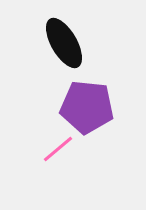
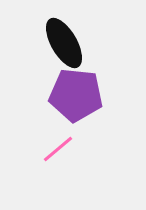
purple pentagon: moved 11 px left, 12 px up
